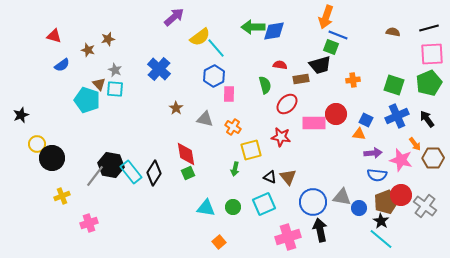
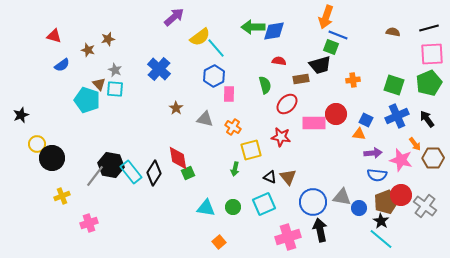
red semicircle at (280, 65): moved 1 px left, 4 px up
red diamond at (186, 154): moved 8 px left, 4 px down
